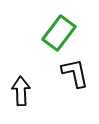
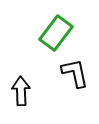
green rectangle: moved 3 px left
